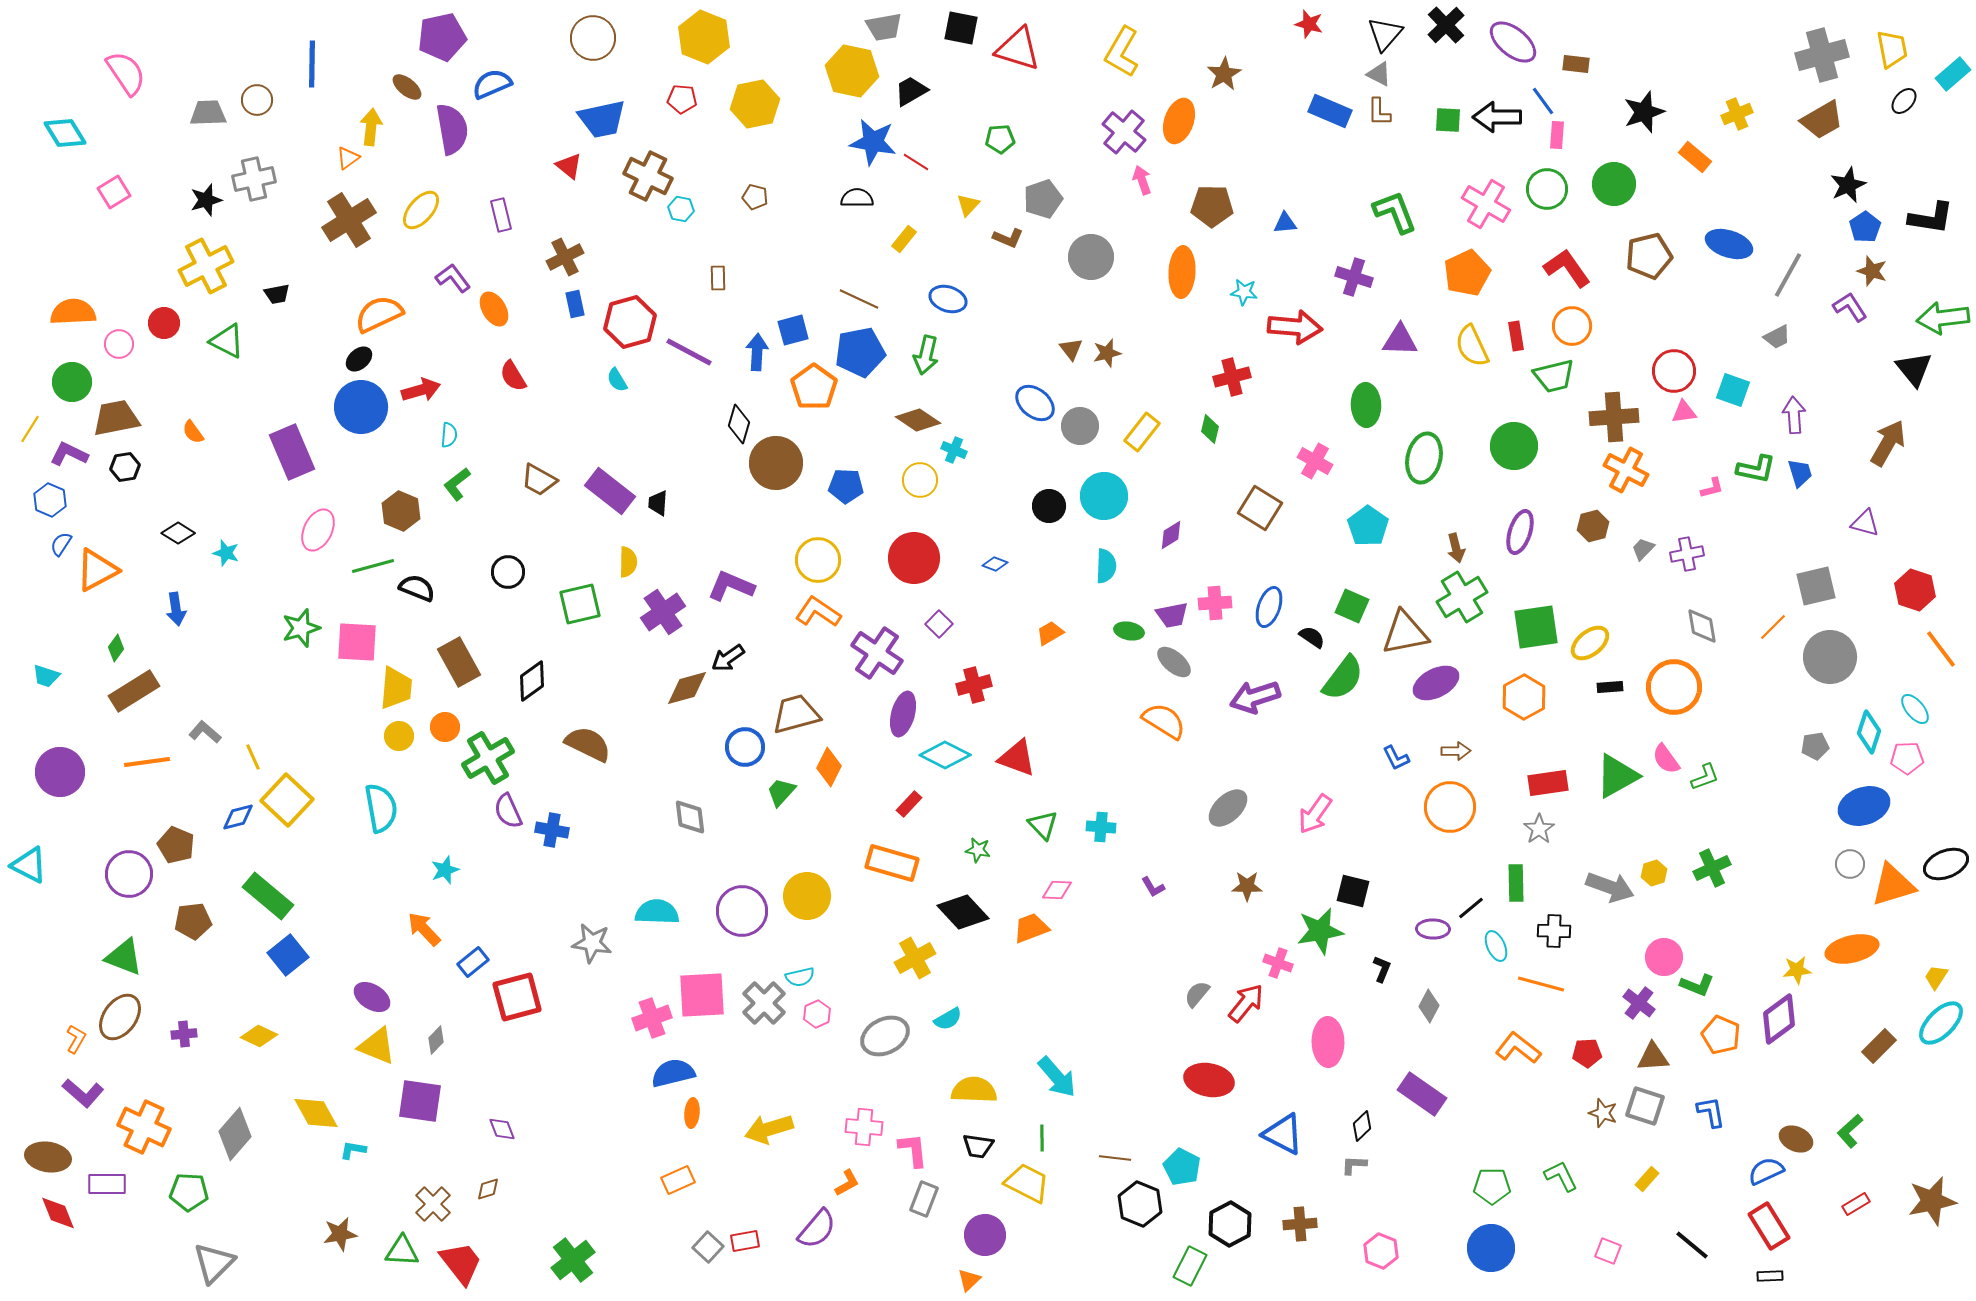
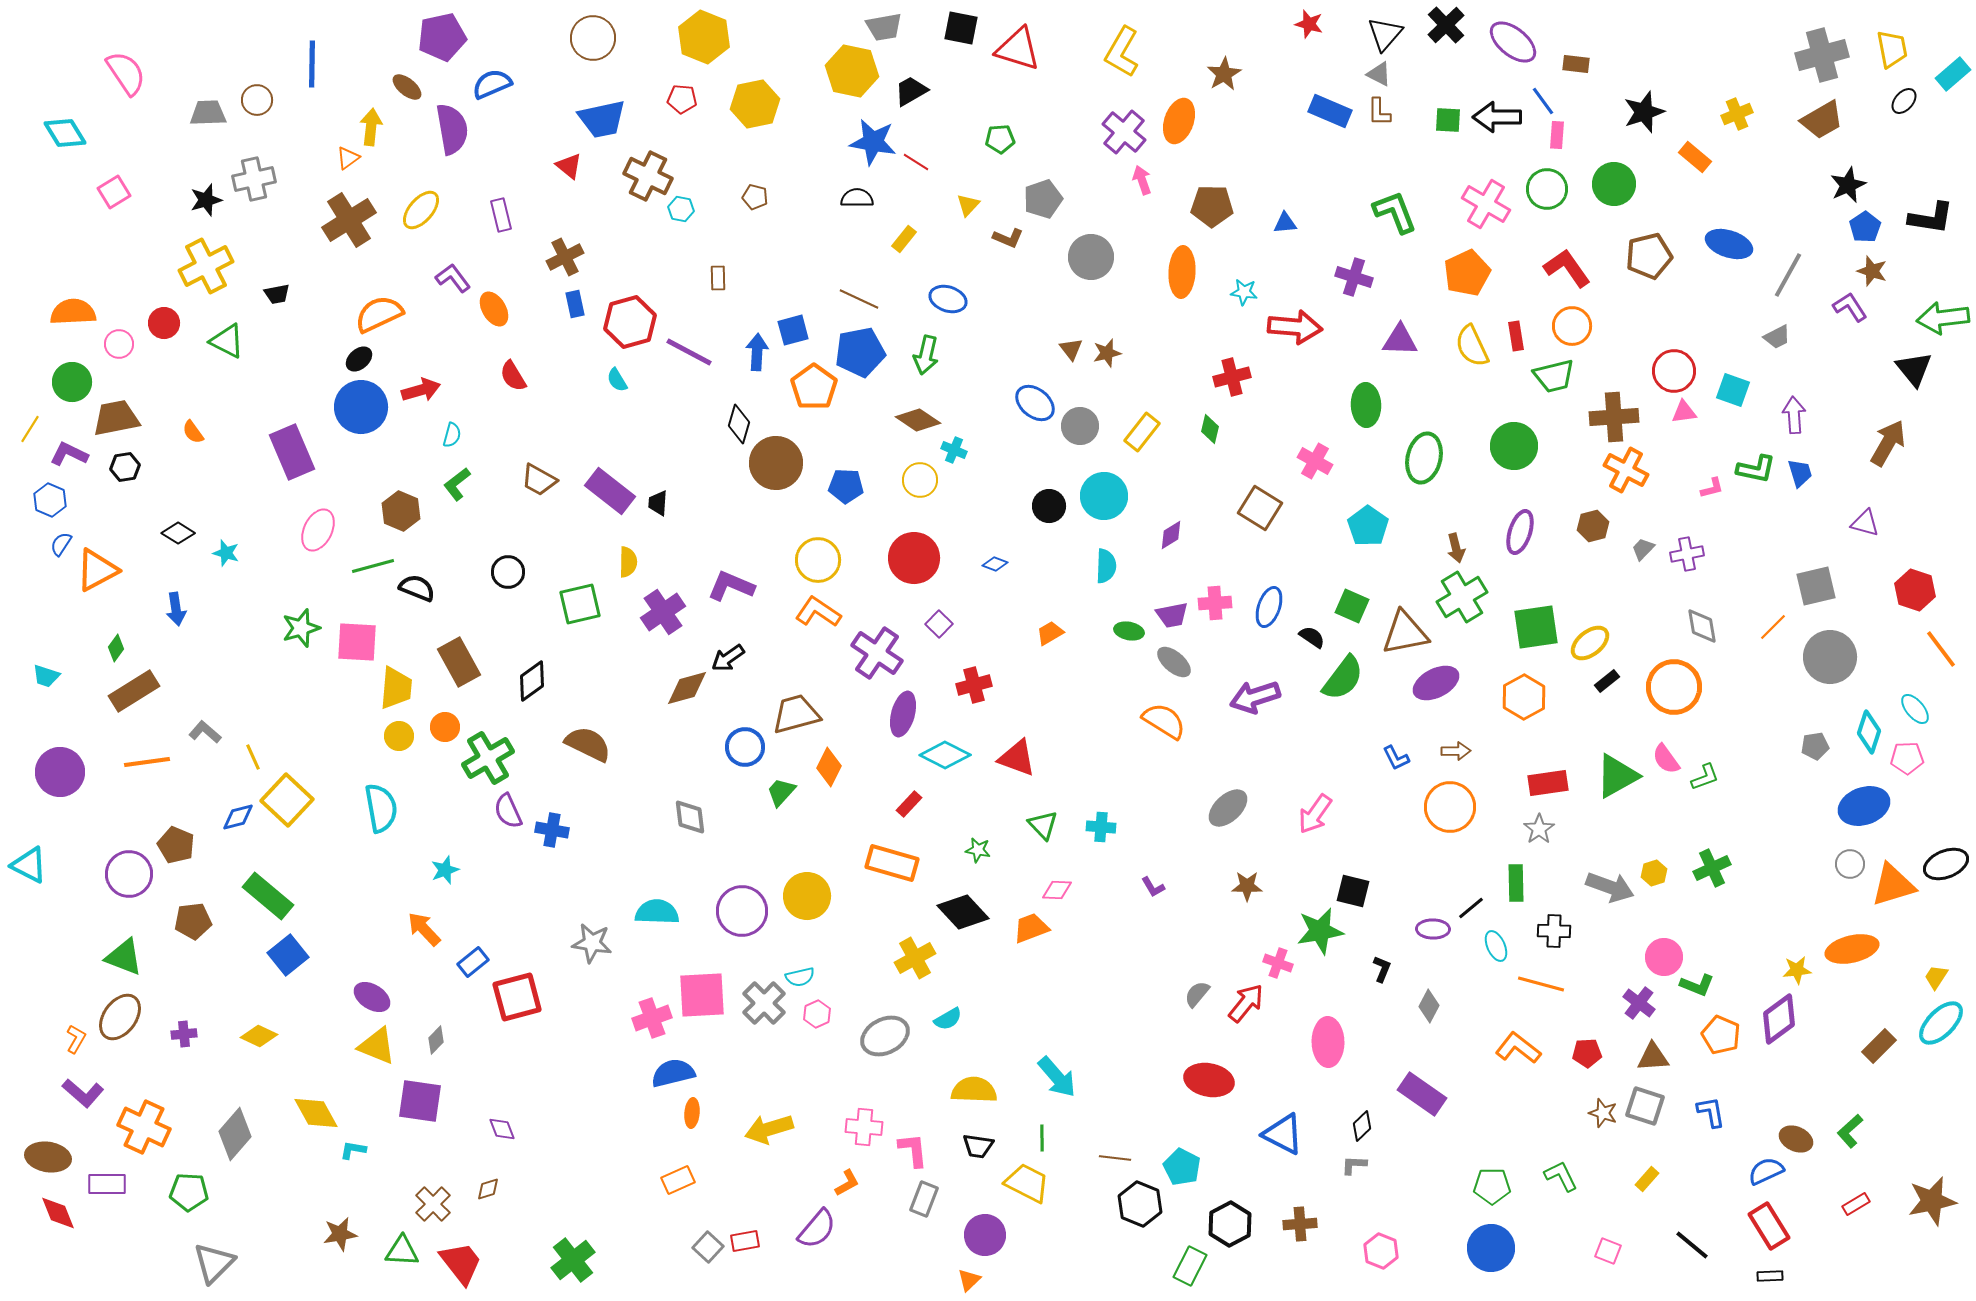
cyan semicircle at (449, 435): moved 3 px right; rotated 10 degrees clockwise
black rectangle at (1610, 687): moved 3 px left, 6 px up; rotated 35 degrees counterclockwise
